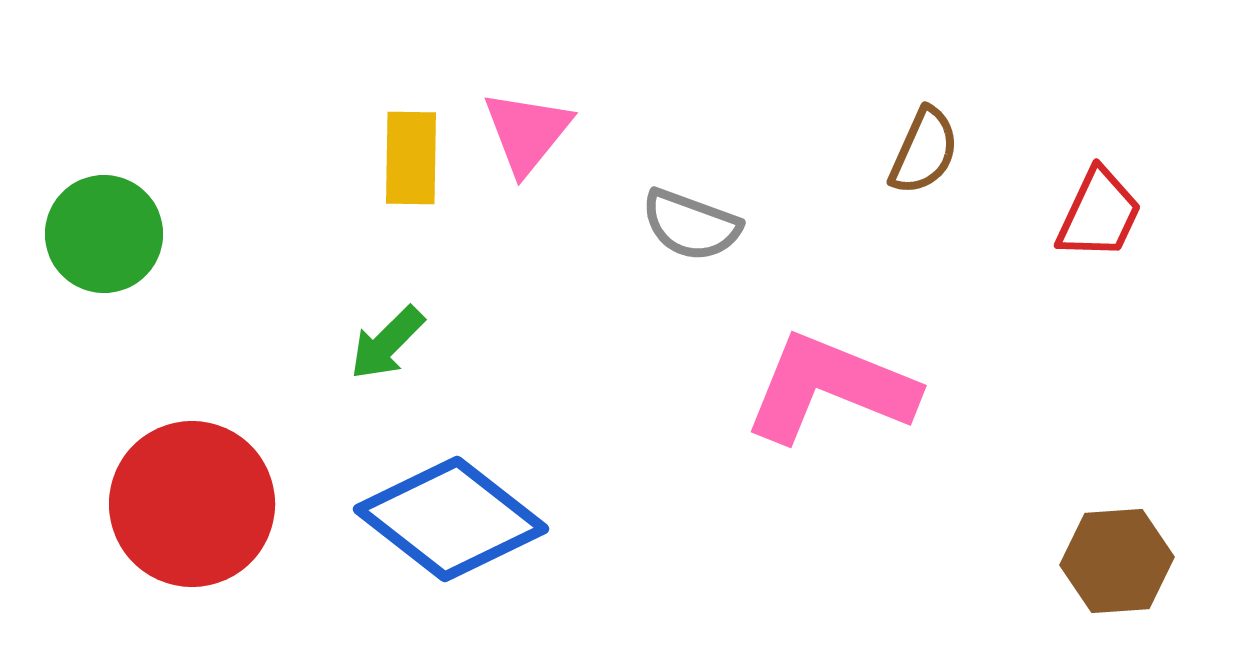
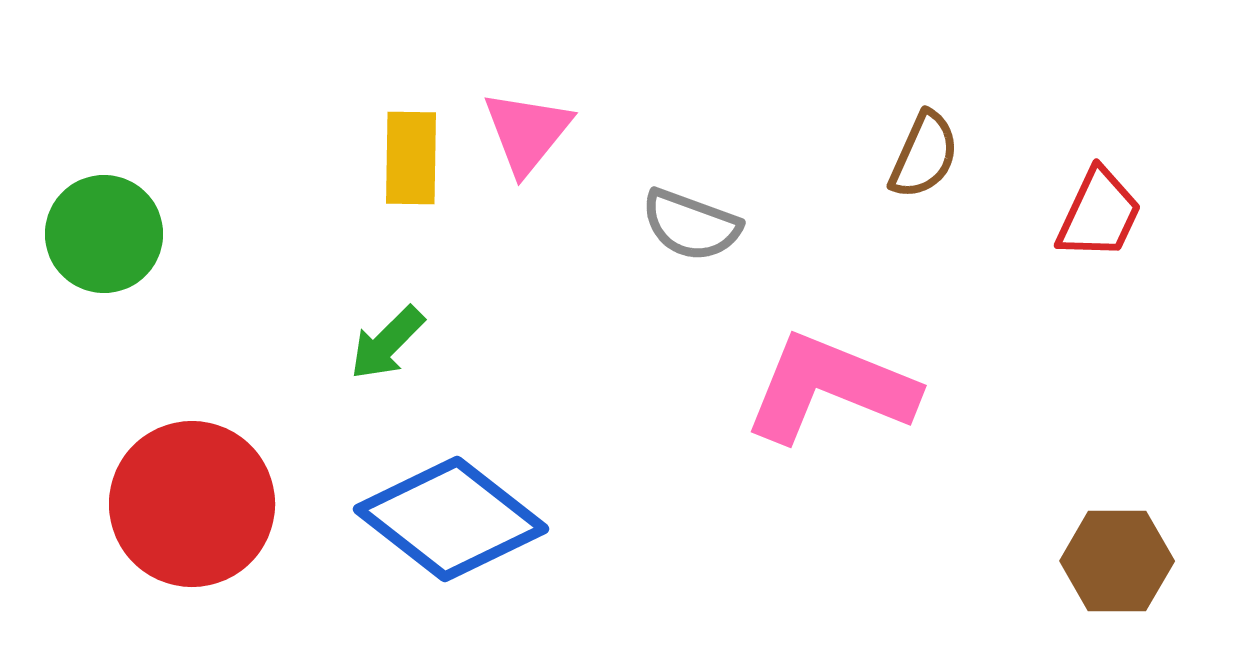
brown semicircle: moved 4 px down
brown hexagon: rotated 4 degrees clockwise
